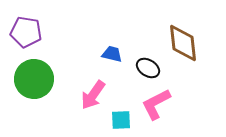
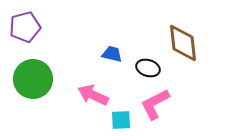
purple pentagon: moved 1 px left, 5 px up; rotated 24 degrees counterclockwise
black ellipse: rotated 15 degrees counterclockwise
green circle: moved 1 px left
pink arrow: rotated 80 degrees clockwise
pink L-shape: moved 1 px left
